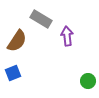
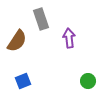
gray rectangle: rotated 40 degrees clockwise
purple arrow: moved 2 px right, 2 px down
blue square: moved 10 px right, 8 px down
